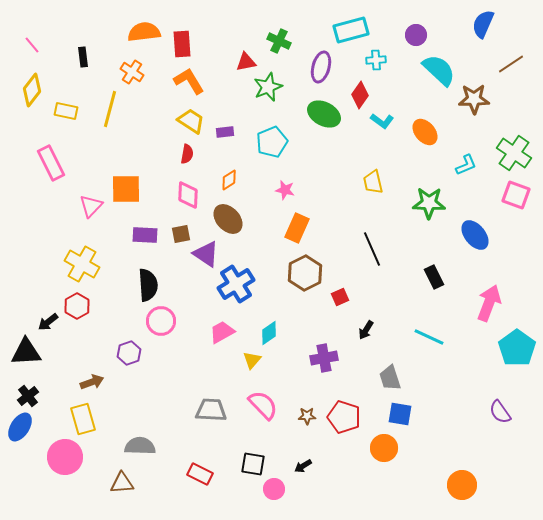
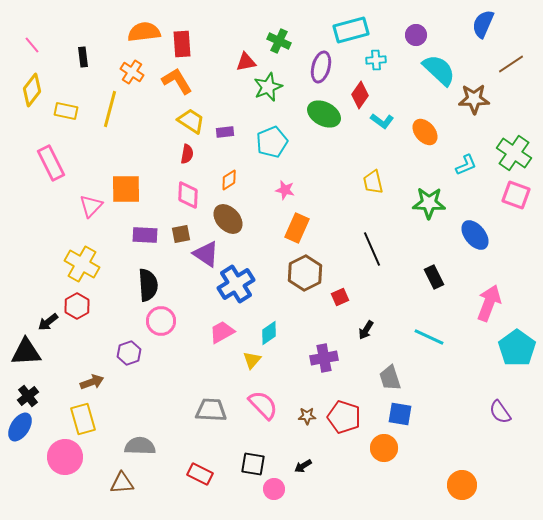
orange L-shape at (189, 81): moved 12 px left
